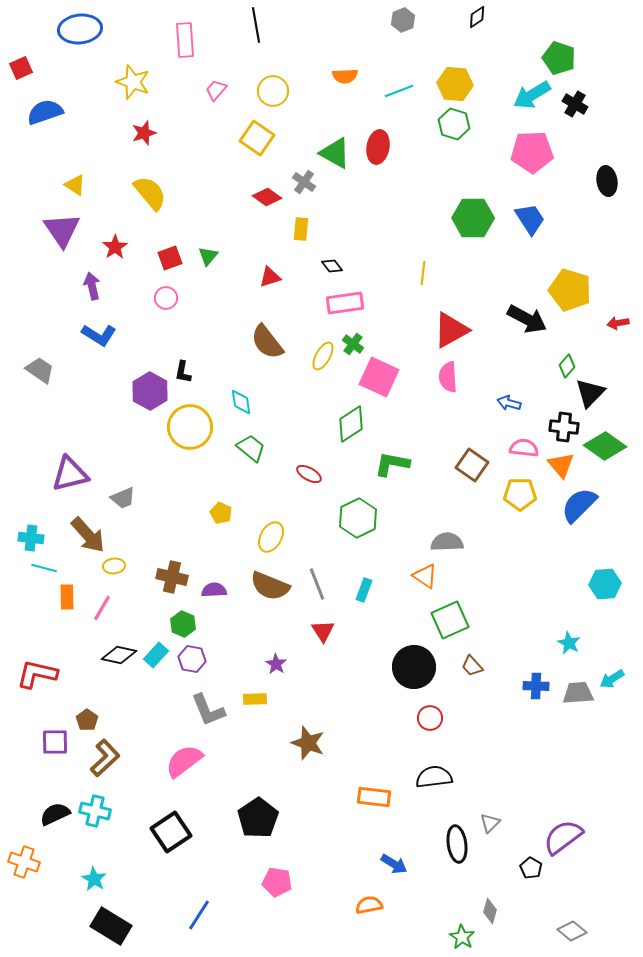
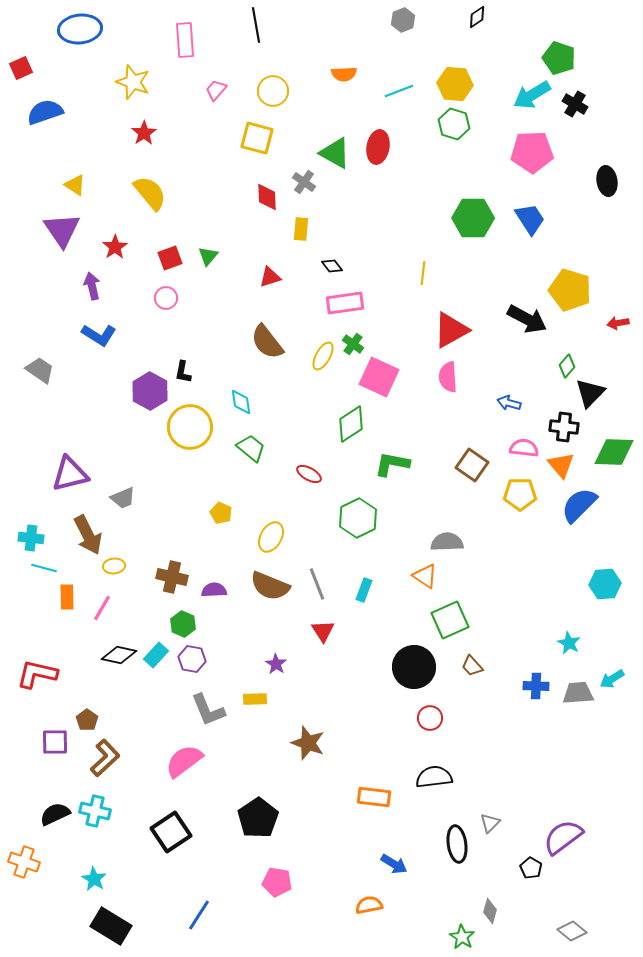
orange semicircle at (345, 76): moved 1 px left, 2 px up
red star at (144, 133): rotated 15 degrees counterclockwise
yellow square at (257, 138): rotated 20 degrees counterclockwise
red diamond at (267, 197): rotated 52 degrees clockwise
green diamond at (605, 446): moved 9 px right, 6 px down; rotated 33 degrees counterclockwise
brown arrow at (88, 535): rotated 15 degrees clockwise
